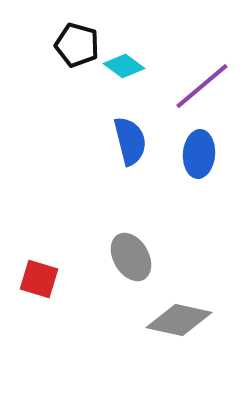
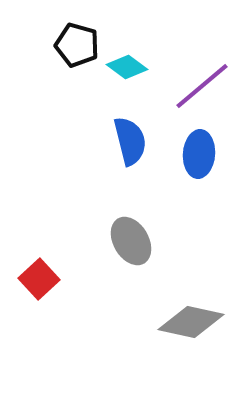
cyan diamond: moved 3 px right, 1 px down
gray ellipse: moved 16 px up
red square: rotated 30 degrees clockwise
gray diamond: moved 12 px right, 2 px down
